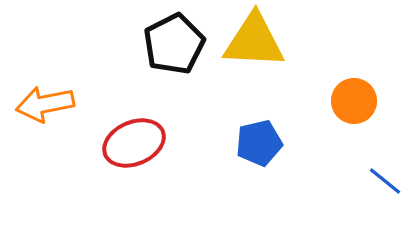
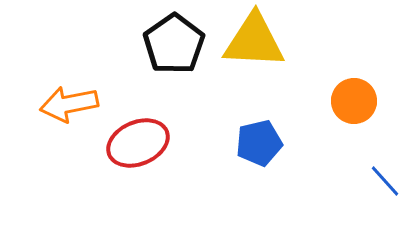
black pentagon: rotated 8 degrees counterclockwise
orange arrow: moved 24 px right
red ellipse: moved 4 px right
blue line: rotated 9 degrees clockwise
